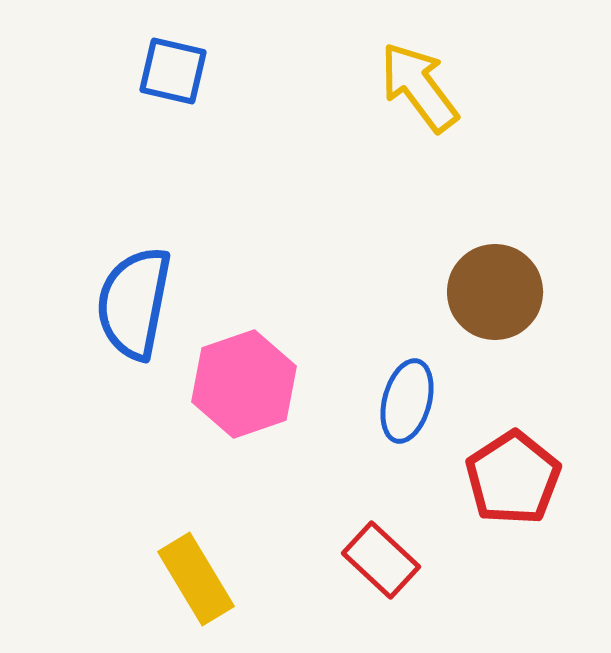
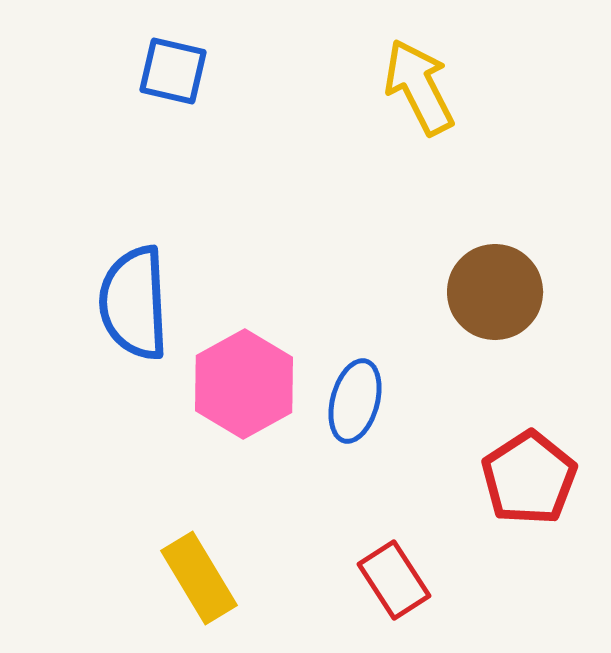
yellow arrow: rotated 10 degrees clockwise
blue semicircle: rotated 14 degrees counterclockwise
pink hexagon: rotated 10 degrees counterclockwise
blue ellipse: moved 52 px left
red pentagon: moved 16 px right
red rectangle: moved 13 px right, 20 px down; rotated 14 degrees clockwise
yellow rectangle: moved 3 px right, 1 px up
